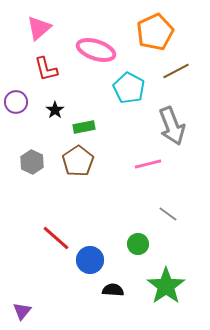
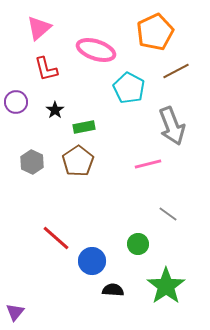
blue circle: moved 2 px right, 1 px down
purple triangle: moved 7 px left, 1 px down
